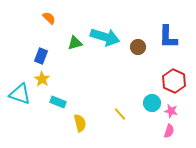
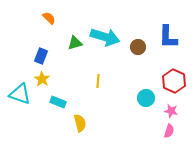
cyan circle: moved 6 px left, 5 px up
yellow line: moved 22 px left, 33 px up; rotated 48 degrees clockwise
